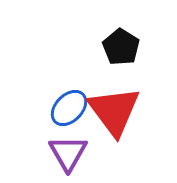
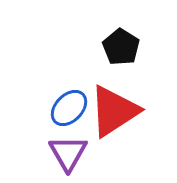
red triangle: rotated 34 degrees clockwise
